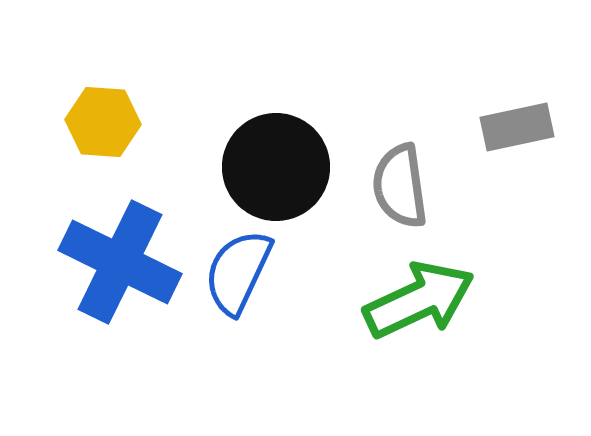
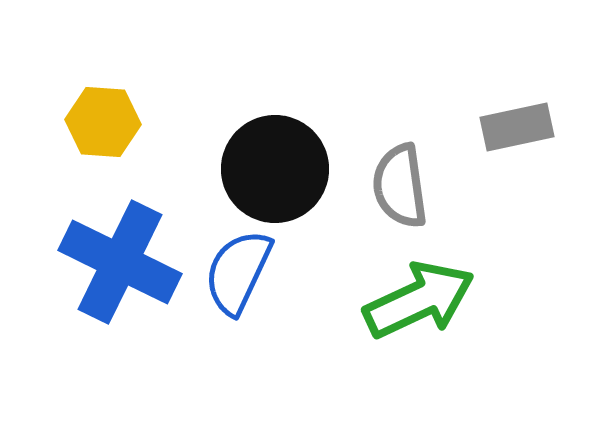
black circle: moved 1 px left, 2 px down
